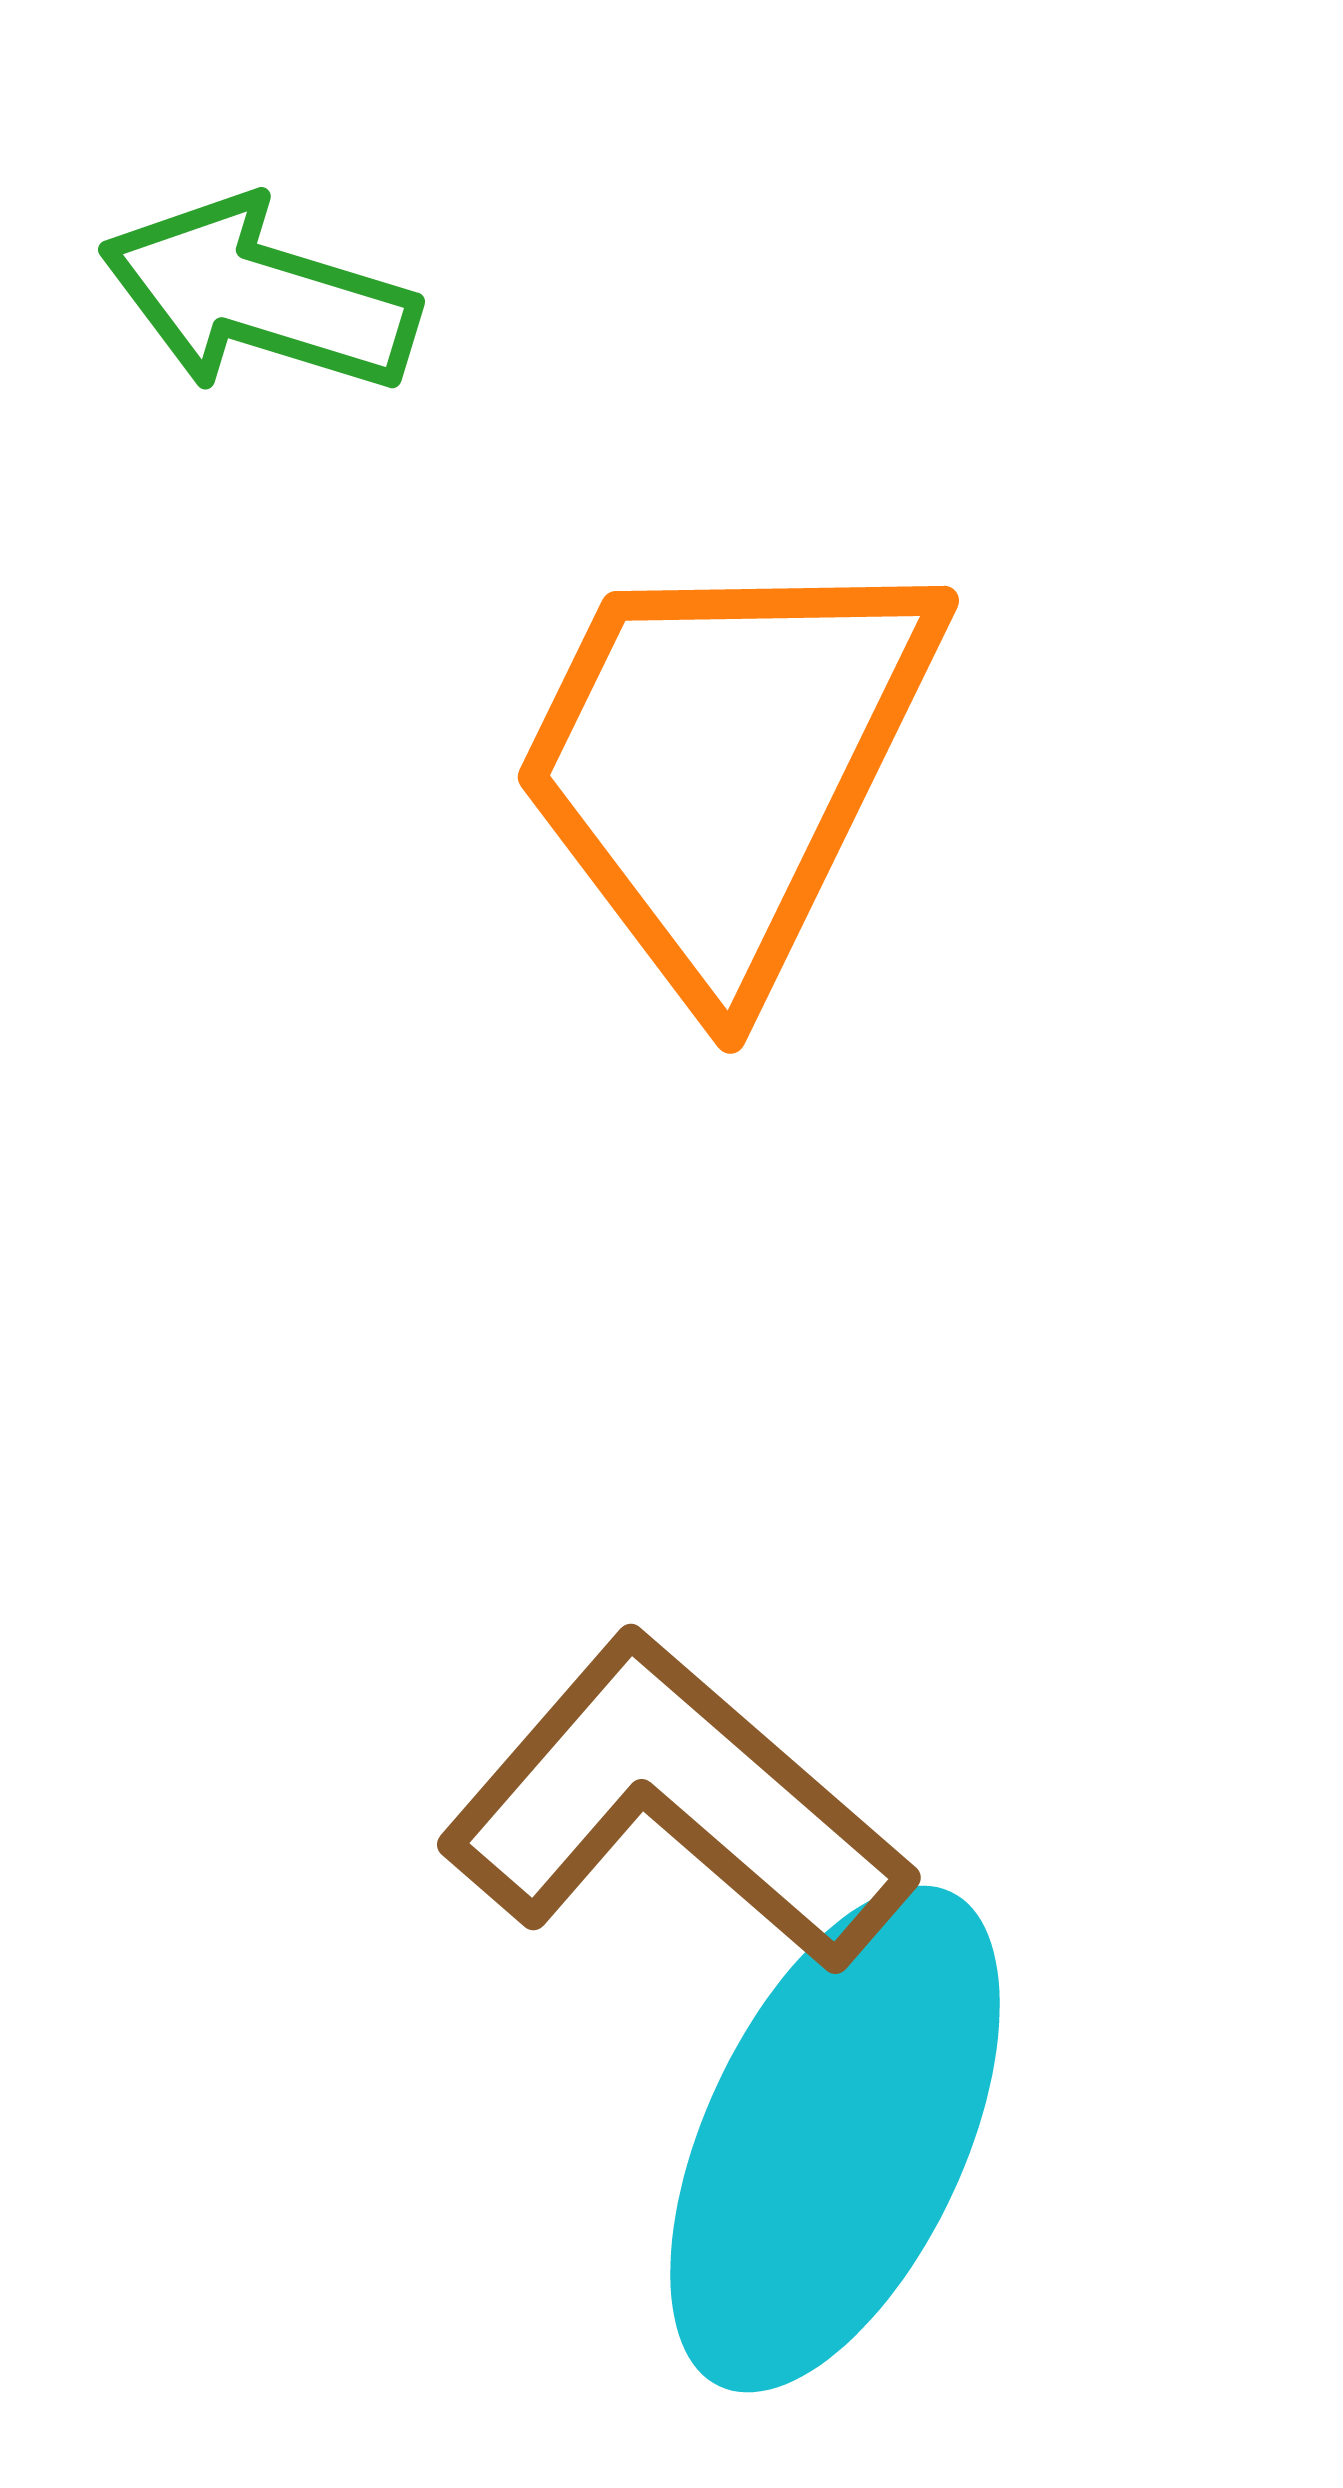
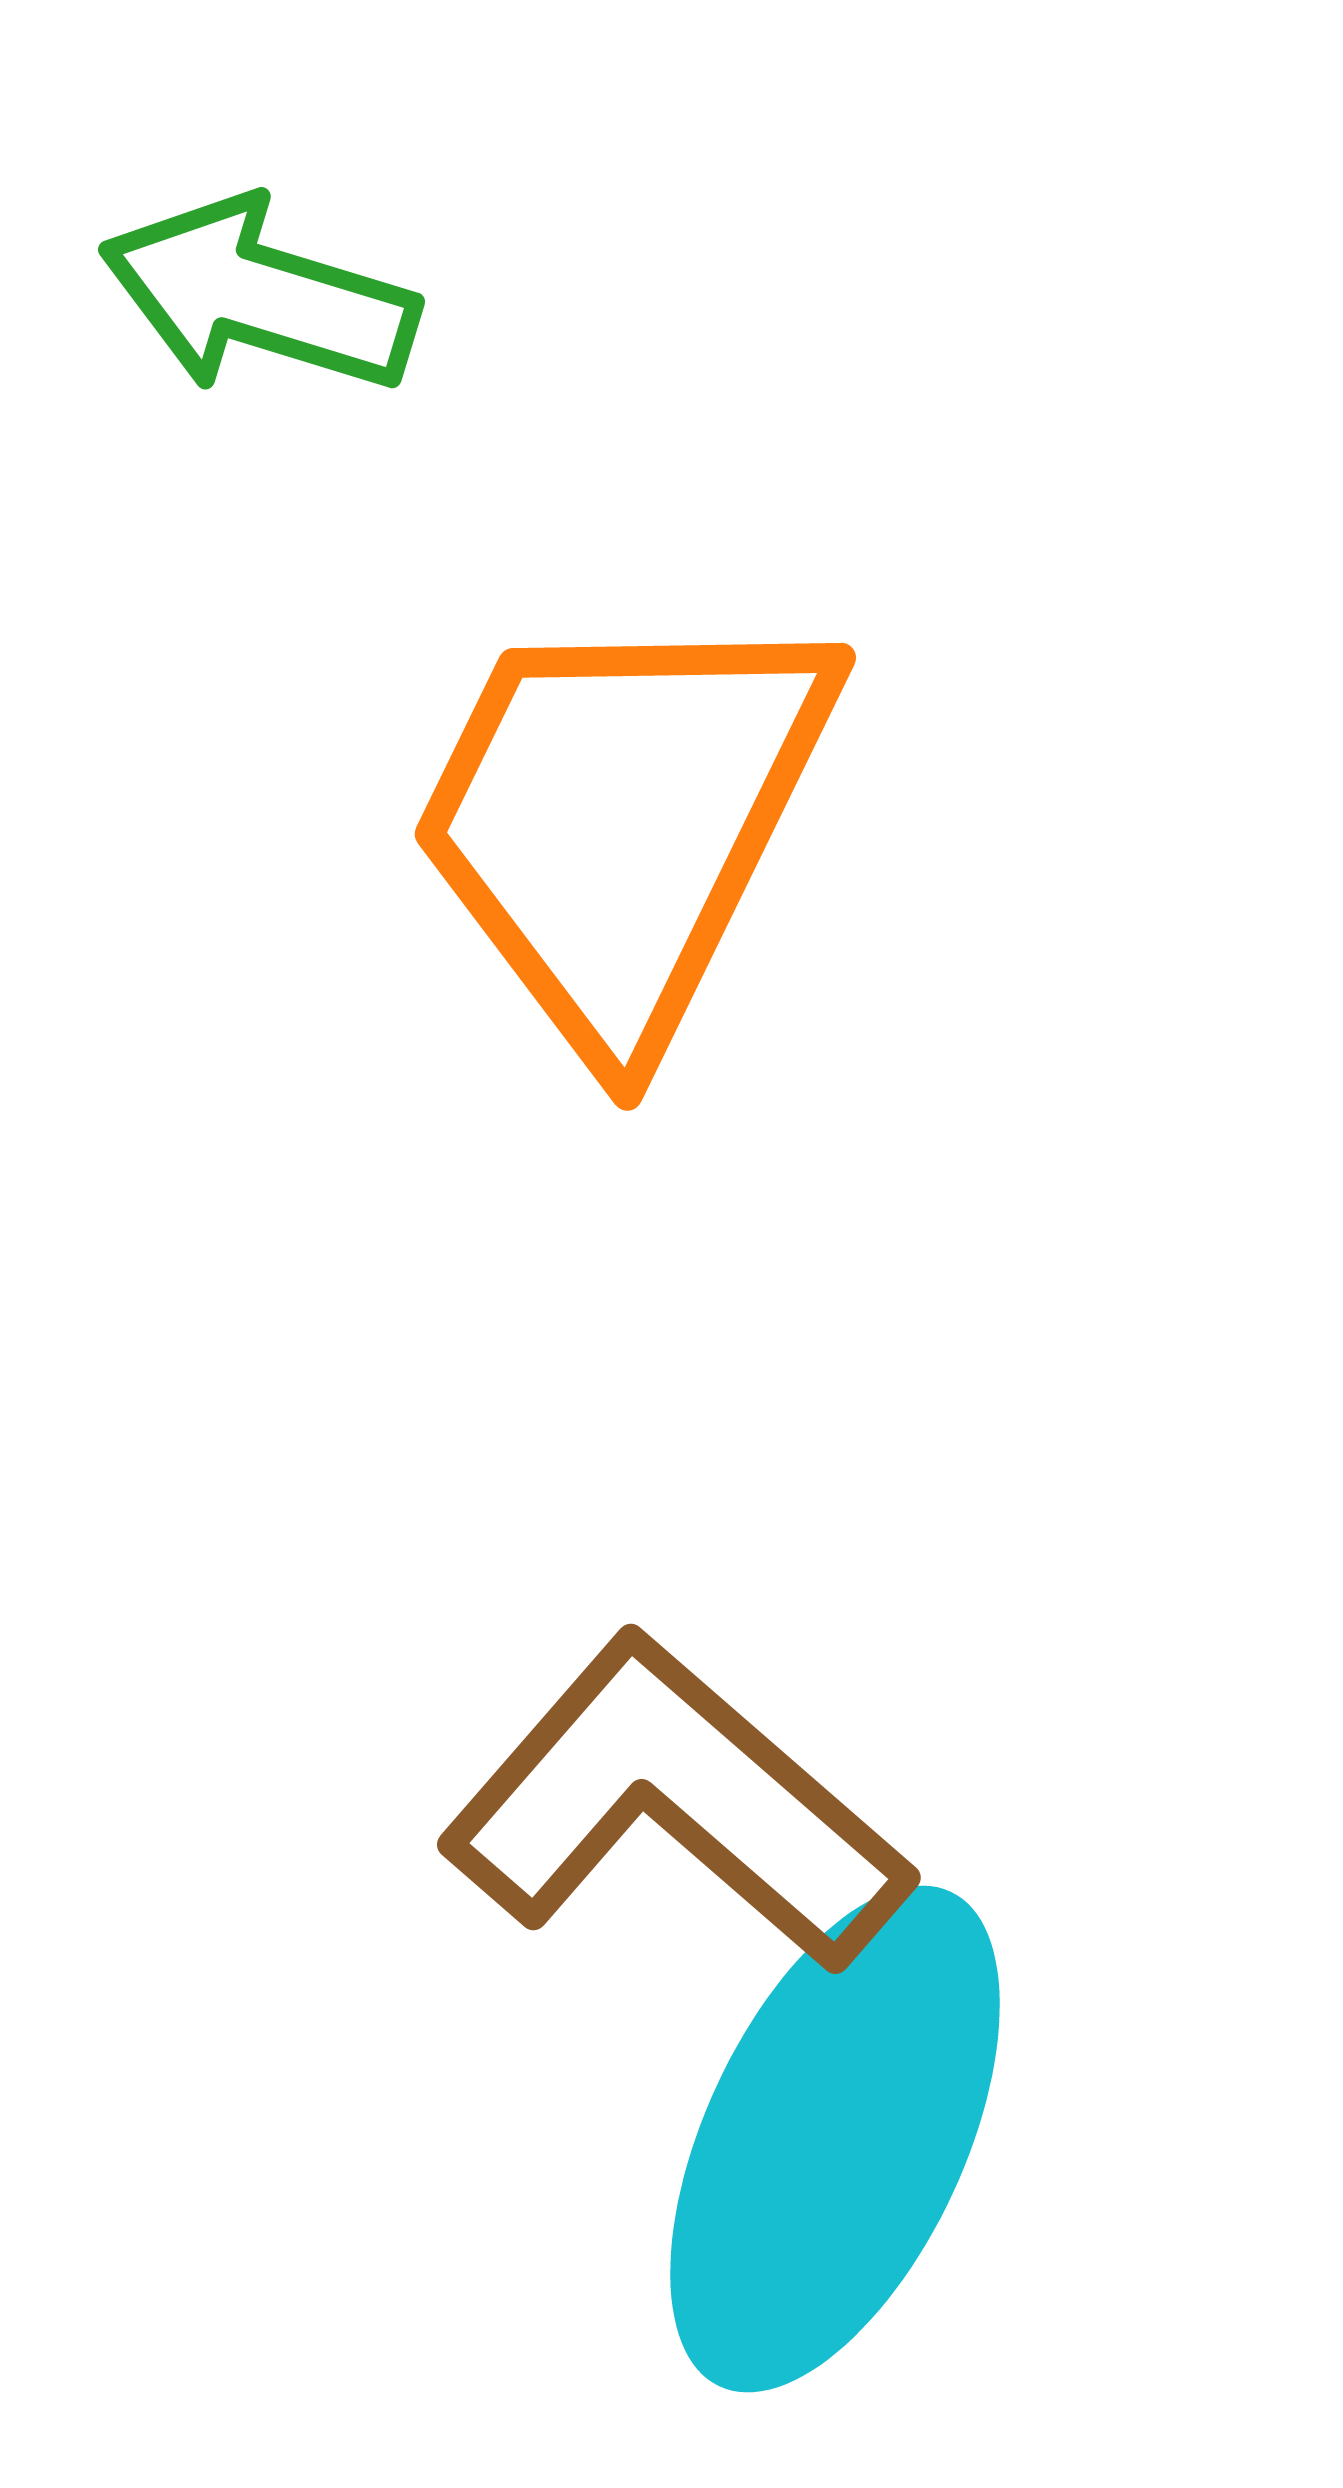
orange trapezoid: moved 103 px left, 57 px down
